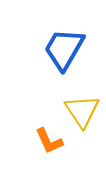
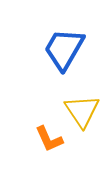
orange L-shape: moved 2 px up
